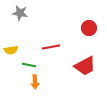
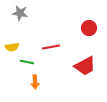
yellow semicircle: moved 1 px right, 3 px up
green line: moved 2 px left, 3 px up
